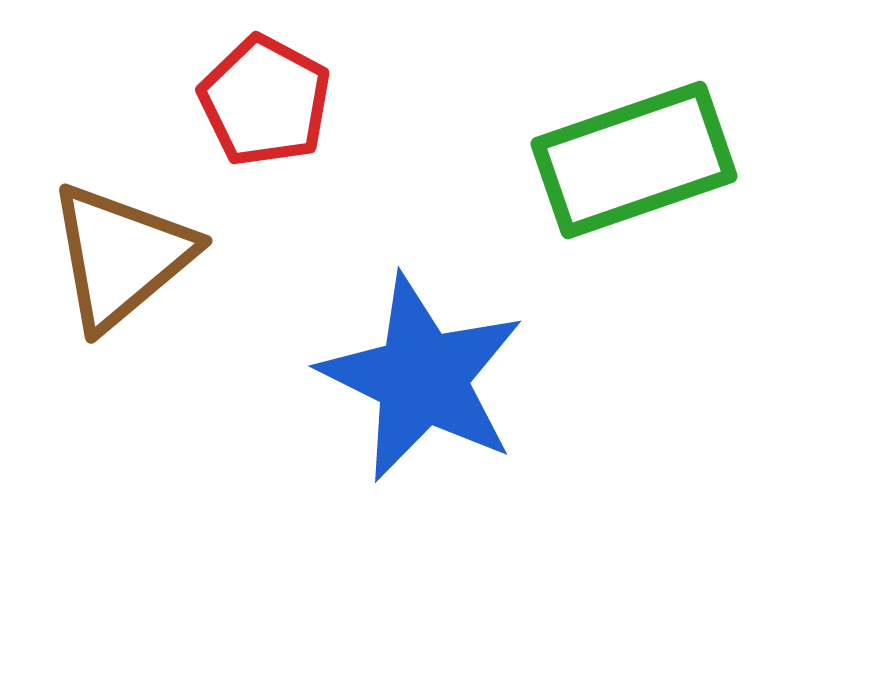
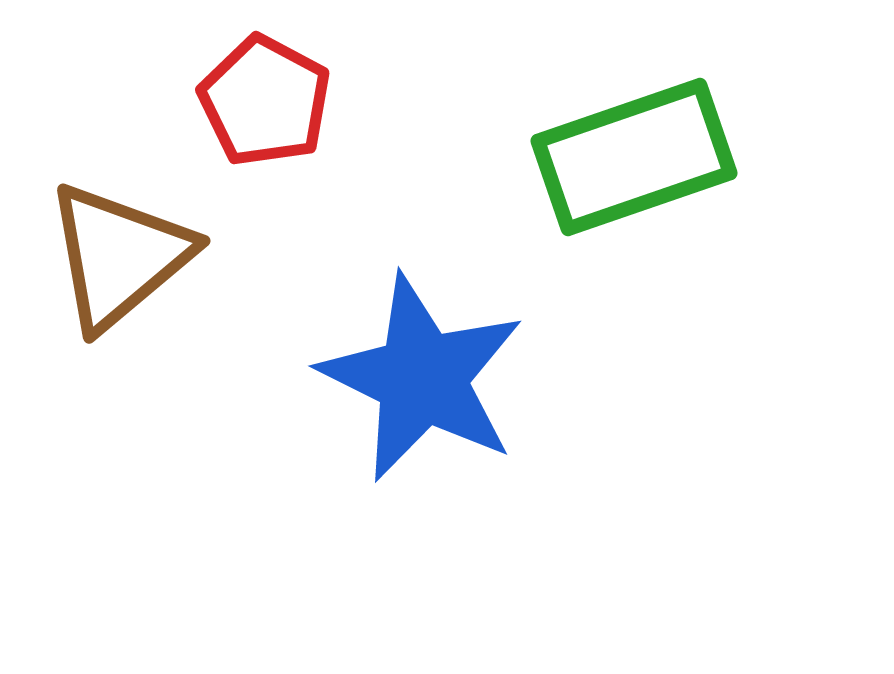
green rectangle: moved 3 px up
brown triangle: moved 2 px left
